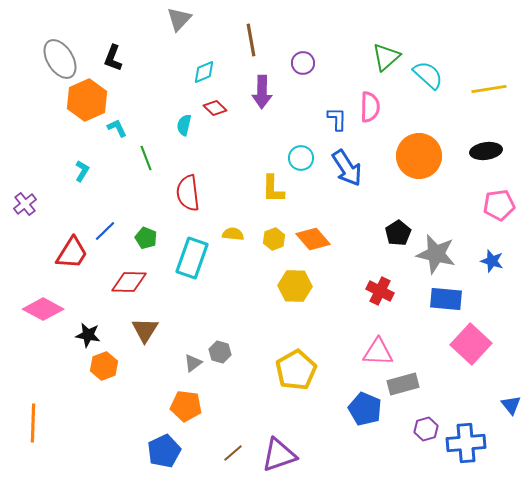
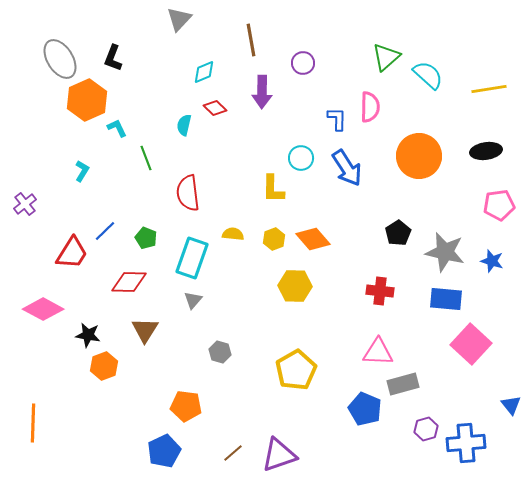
gray star at (436, 254): moved 9 px right, 2 px up
red cross at (380, 291): rotated 20 degrees counterclockwise
gray triangle at (193, 363): moved 63 px up; rotated 12 degrees counterclockwise
